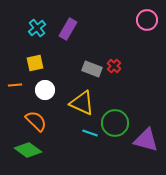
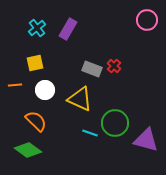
yellow triangle: moved 2 px left, 4 px up
